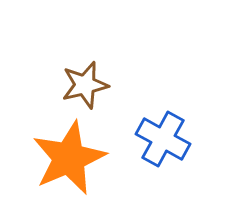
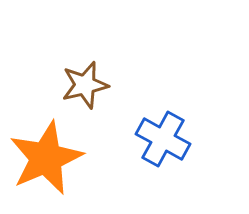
orange star: moved 23 px left
